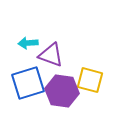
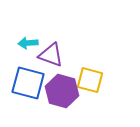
blue square: rotated 32 degrees clockwise
purple hexagon: rotated 8 degrees clockwise
